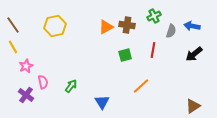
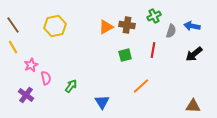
pink star: moved 5 px right, 1 px up
pink semicircle: moved 3 px right, 4 px up
brown triangle: rotated 35 degrees clockwise
